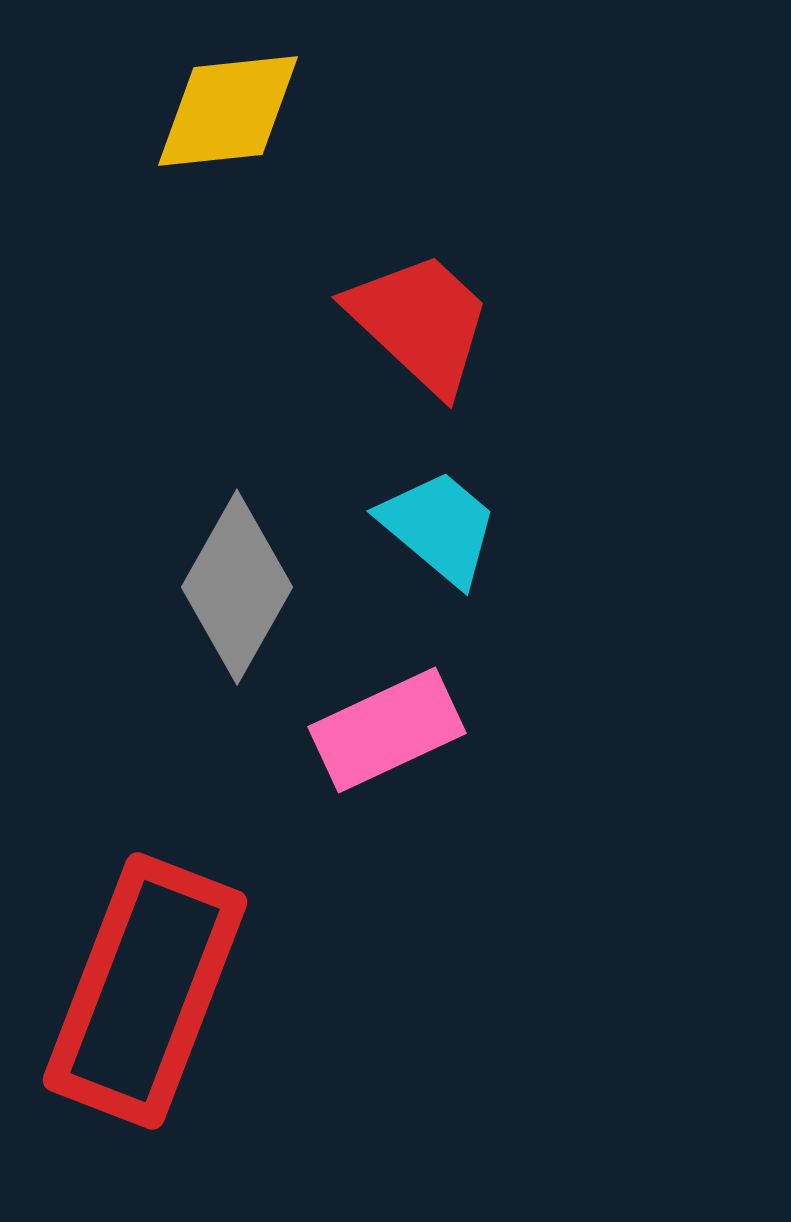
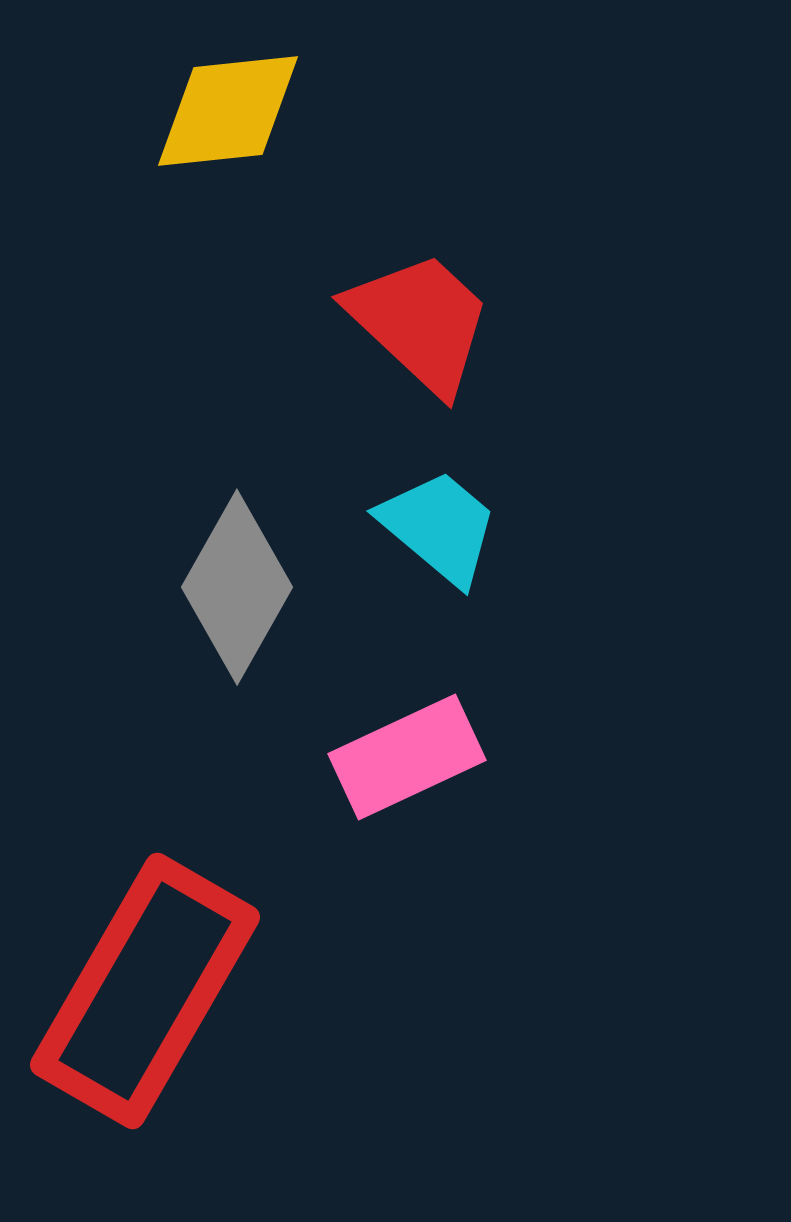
pink rectangle: moved 20 px right, 27 px down
red rectangle: rotated 9 degrees clockwise
